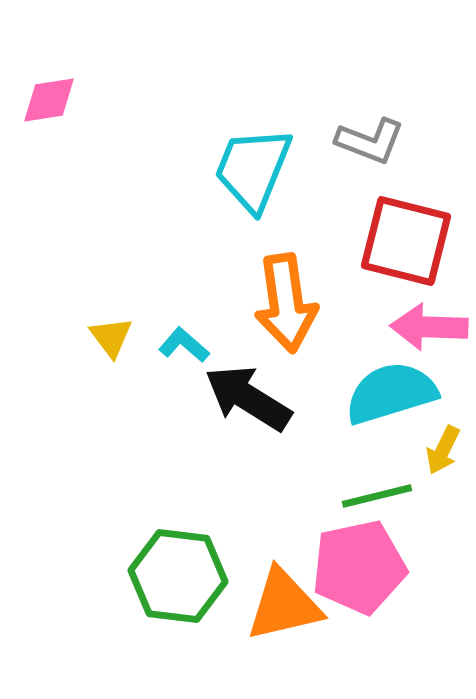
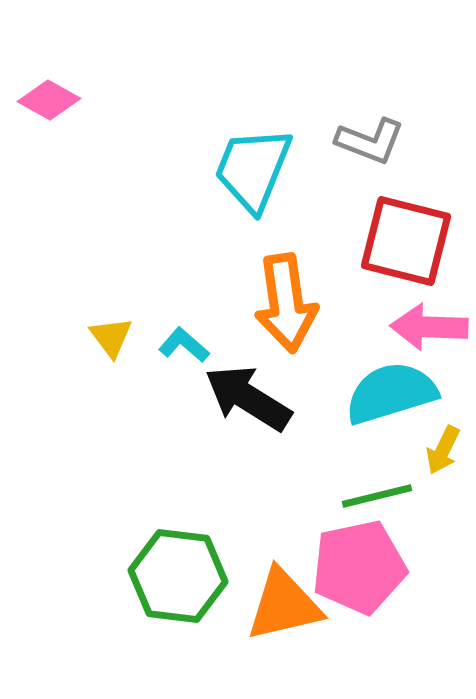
pink diamond: rotated 38 degrees clockwise
